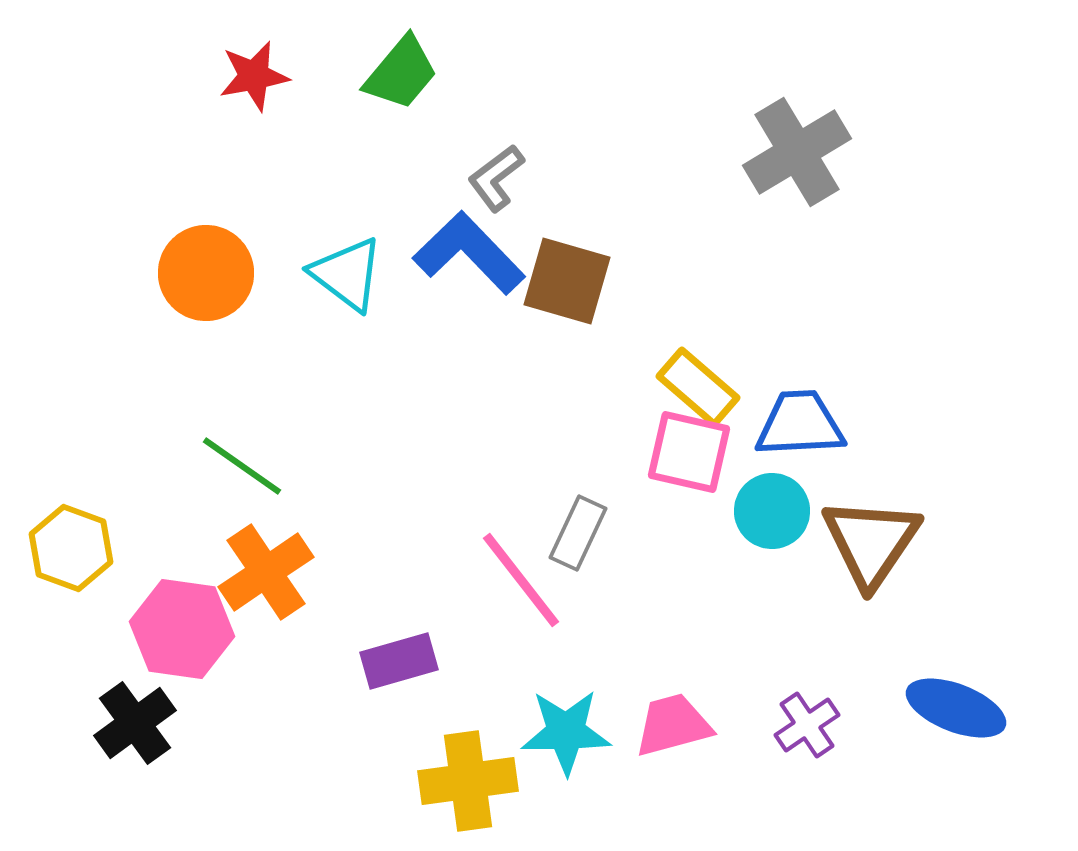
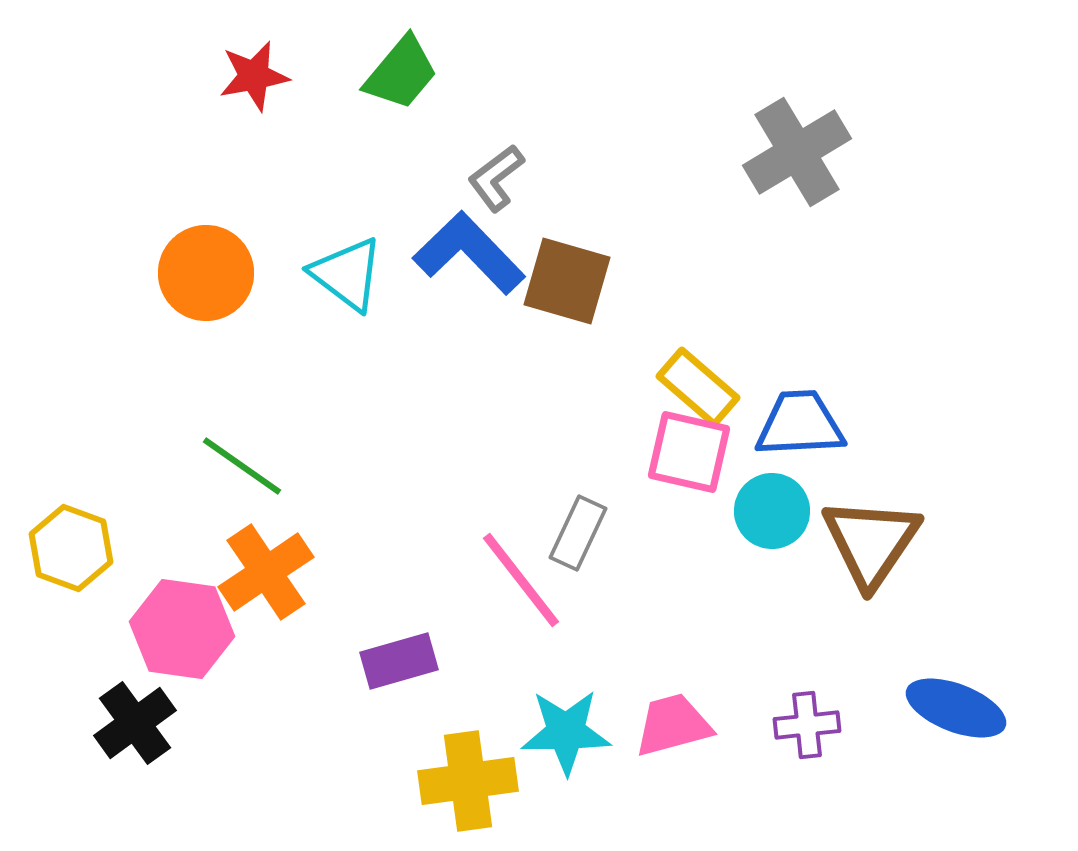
purple cross: rotated 28 degrees clockwise
